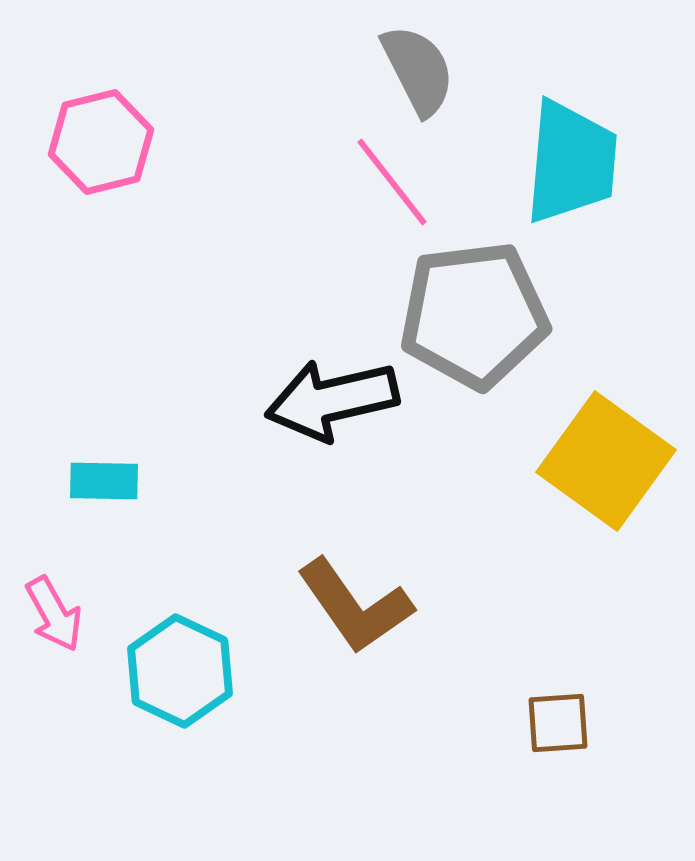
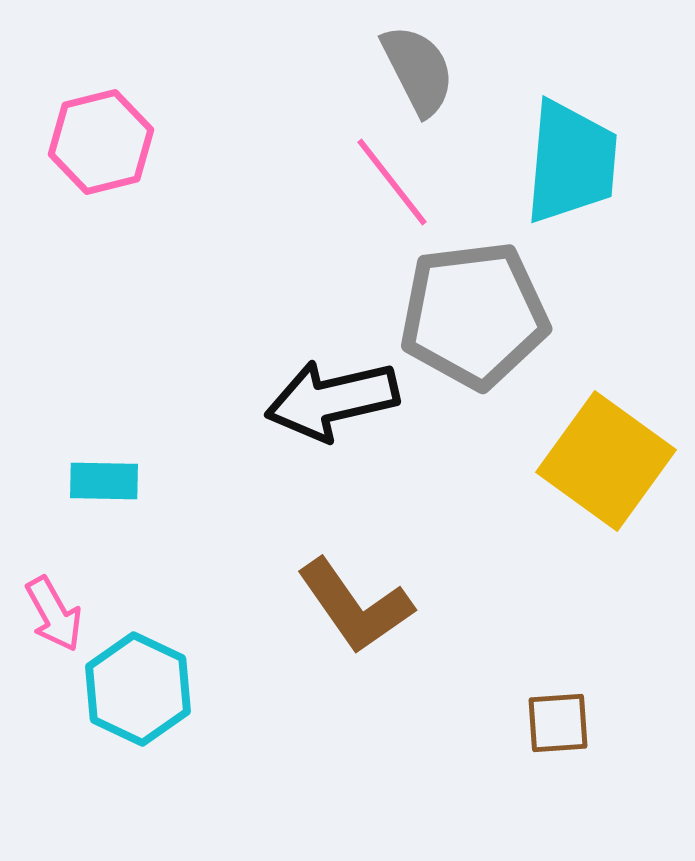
cyan hexagon: moved 42 px left, 18 px down
